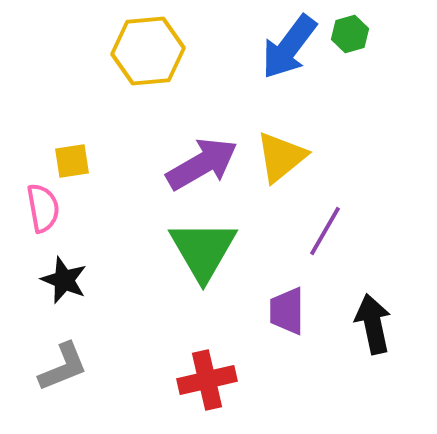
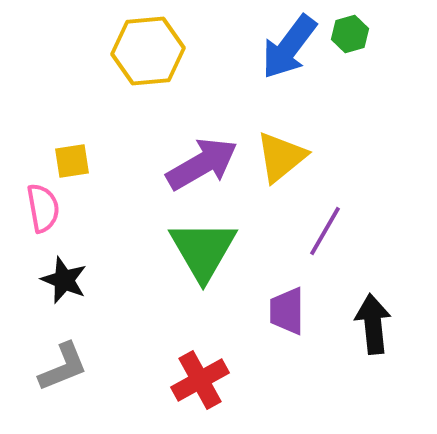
black arrow: rotated 6 degrees clockwise
red cross: moved 7 px left; rotated 16 degrees counterclockwise
